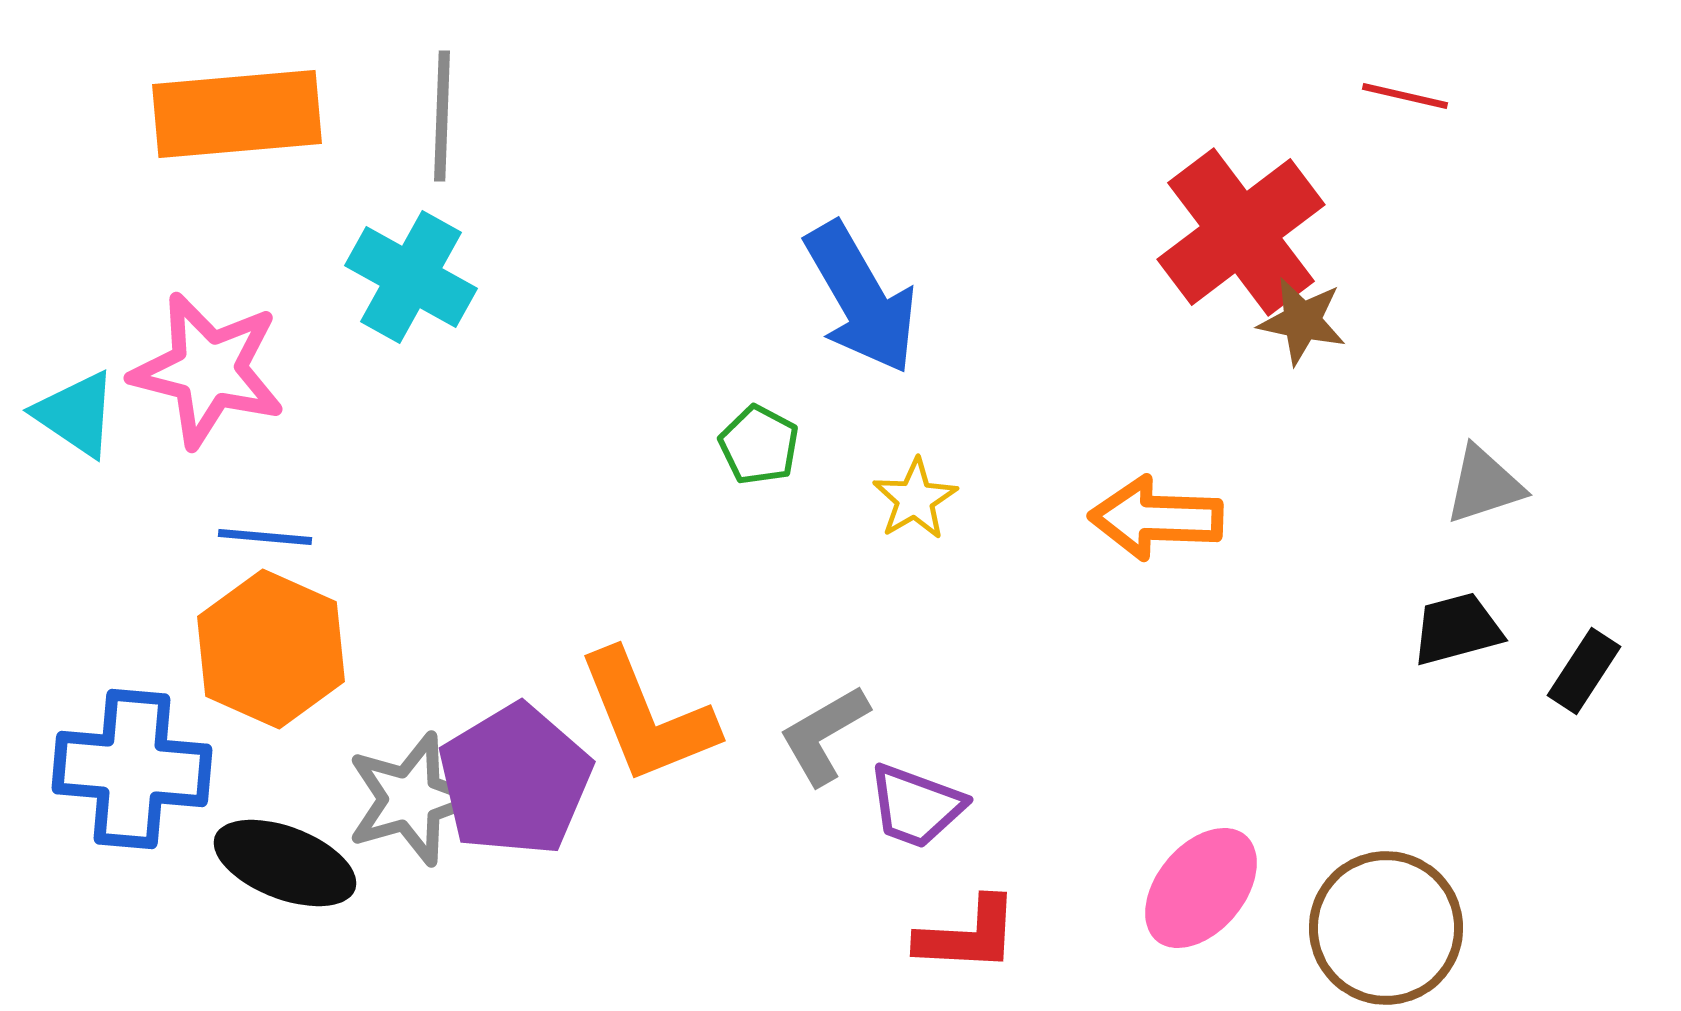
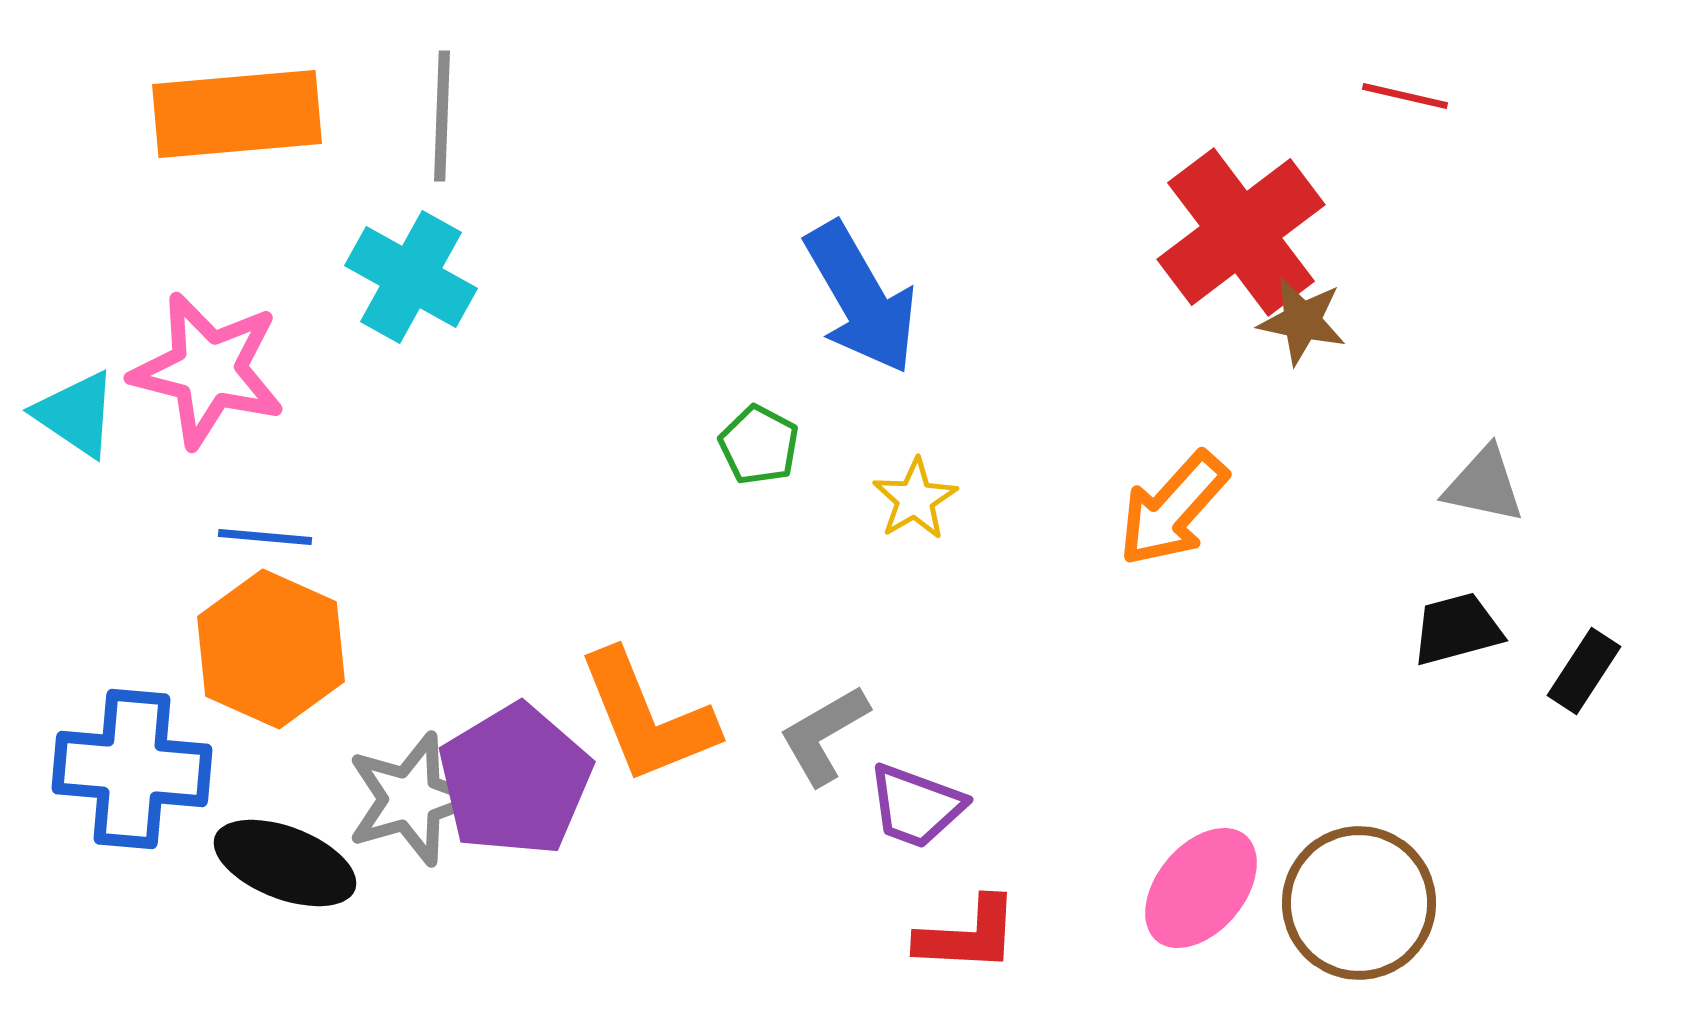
gray triangle: rotated 30 degrees clockwise
orange arrow: moved 17 px right, 9 px up; rotated 50 degrees counterclockwise
brown circle: moved 27 px left, 25 px up
